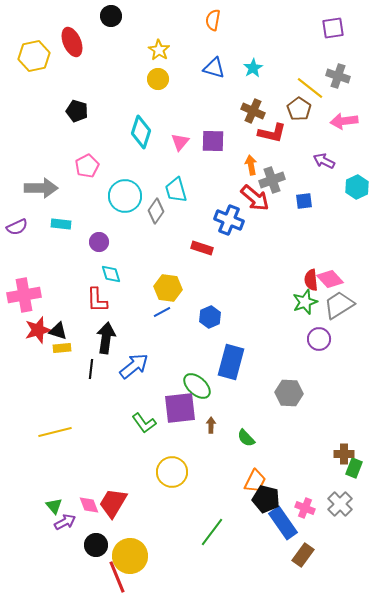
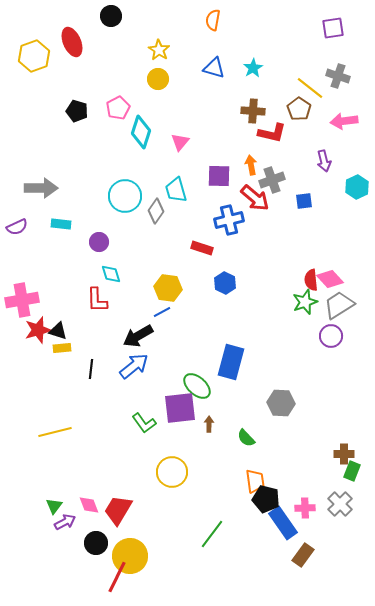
yellow hexagon at (34, 56): rotated 8 degrees counterclockwise
brown cross at (253, 111): rotated 20 degrees counterclockwise
purple square at (213, 141): moved 6 px right, 35 px down
purple arrow at (324, 161): rotated 130 degrees counterclockwise
pink pentagon at (87, 166): moved 31 px right, 58 px up
blue cross at (229, 220): rotated 36 degrees counterclockwise
pink cross at (24, 295): moved 2 px left, 5 px down
blue hexagon at (210, 317): moved 15 px right, 34 px up; rotated 10 degrees counterclockwise
black arrow at (106, 338): moved 32 px right, 2 px up; rotated 128 degrees counterclockwise
purple circle at (319, 339): moved 12 px right, 3 px up
gray hexagon at (289, 393): moved 8 px left, 10 px down
brown arrow at (211, 425): moved 2 px left, 1 px up
green rectangle at (354, 468): moved 2 px left, 3 px down
orange trapezoid at (255, 481): rotated 35 degrees counterclockwise
red trapezoid at (113, 503): moved 5 px right, 7 px down
green triangle at (54, 506): rotated 18 degrees clockwise
pink cross at (305, 508): rotated 24 degrees counterclockwise
green line at (212, 532): moved 2 px down
black circle at (96, 545): moved 2 px up
red line at (117, 577): rotated 48 degrees clockwise
